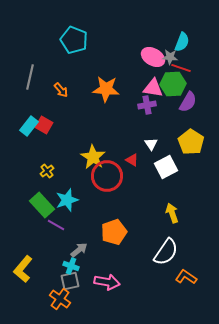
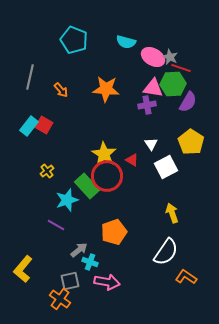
cyan semicircle: moved 56 px left; rotated 84 degrees clockwise
gray star: rotated 21 degrees clockwise
yellow star: moved 11 px right, 3 px up
green rectangle: moved 45 px right, 19 px up
cyan cross: moved 19 px right, 4 px up
